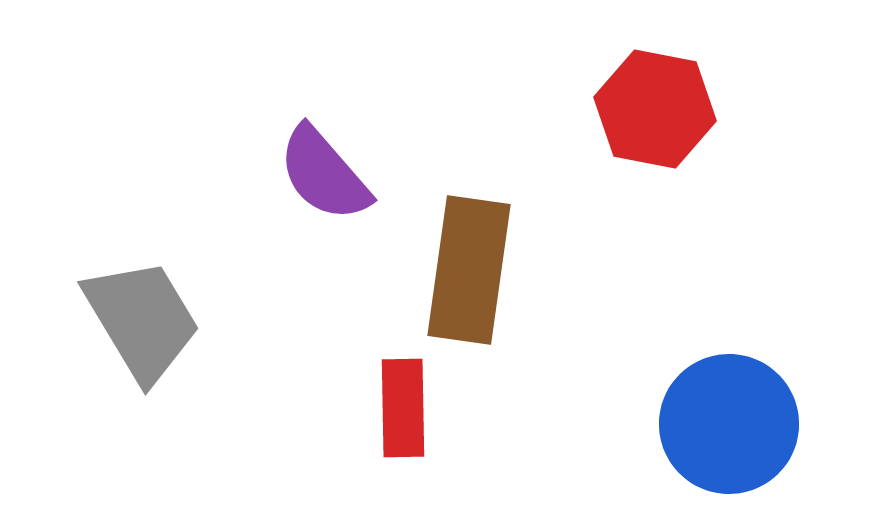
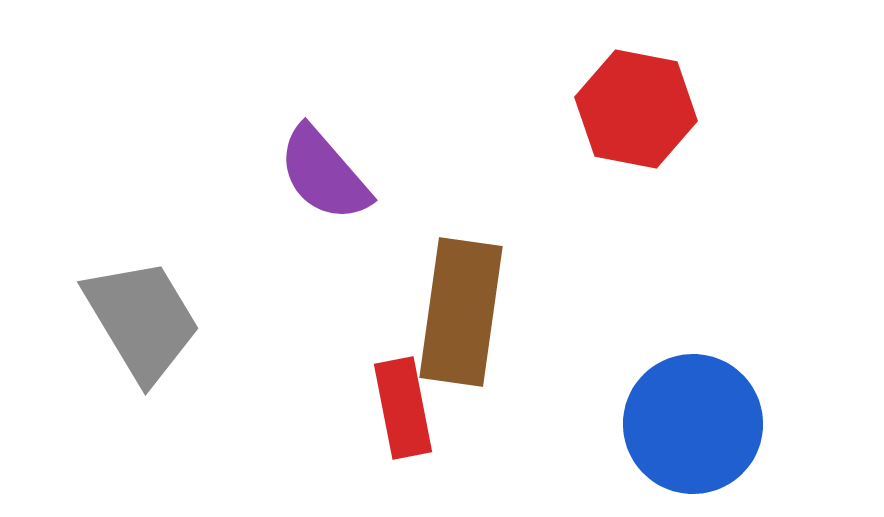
red hexagon: moved 19 px left
brown rectangle: moved 8 px left, 42 px down
red rectangle: rotated 10 degrees counterclockwise
blue circle: moved 36 px left
